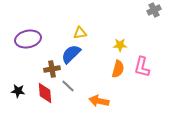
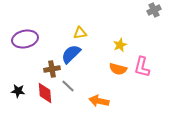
purple ellipse: moved 3 px left
yellow star: rotated 24 degrees counterclockwise
orange semicircle: rotated 90 degrees clockwise
